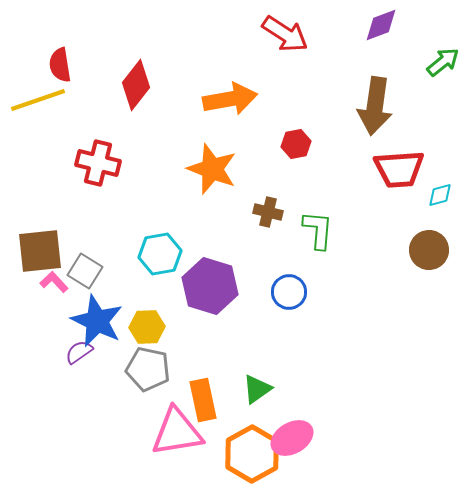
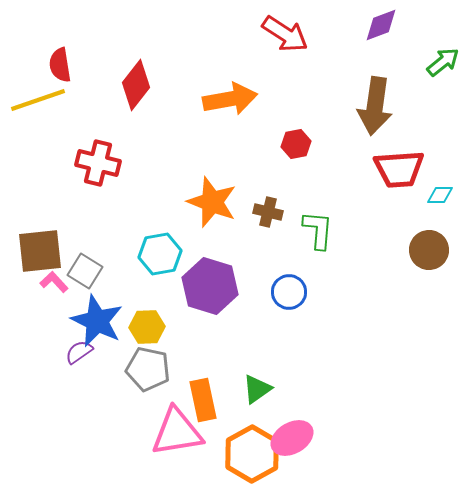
orange star: moved 33 px down
cyan diamond: rotated 16 degrees clockwise
